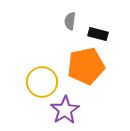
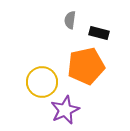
gray semicircle: moved 1 px up
black rectangle: moved 1 px right, 1 px up
purple star: rotated 8 degrees clockwise
